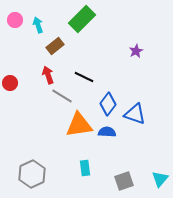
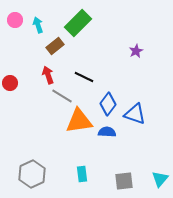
green rectangle: moved 4 px left, 4 px down
orange triangle: moved 4 px up
cyan rectangle: moved 3 px left, 6 px down
gray square: rotated 12 degrees clockwise
